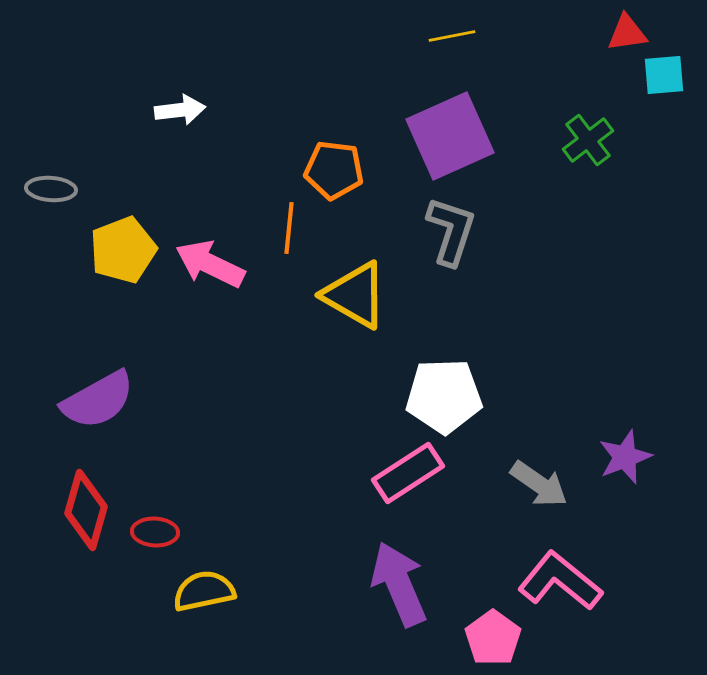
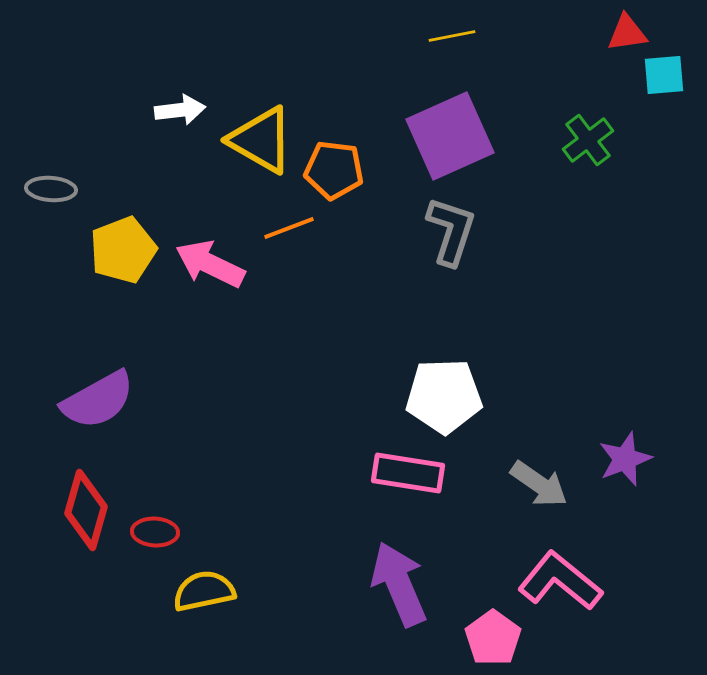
orange line: rotated 63 degrees clockwise
yellow triangle: moved 94 px left, 155 px up
purple star: moved 2 px down
pink rectangle: rotated 42 degrees clockwise
